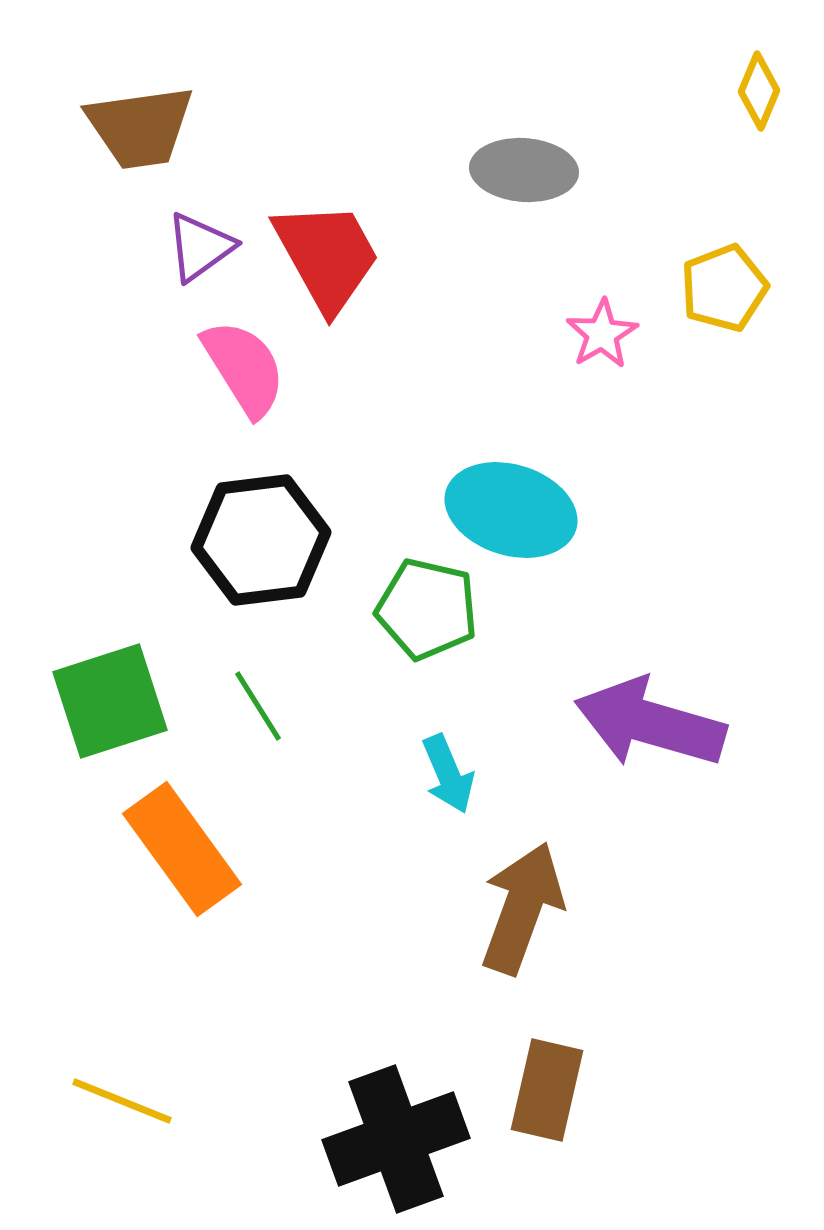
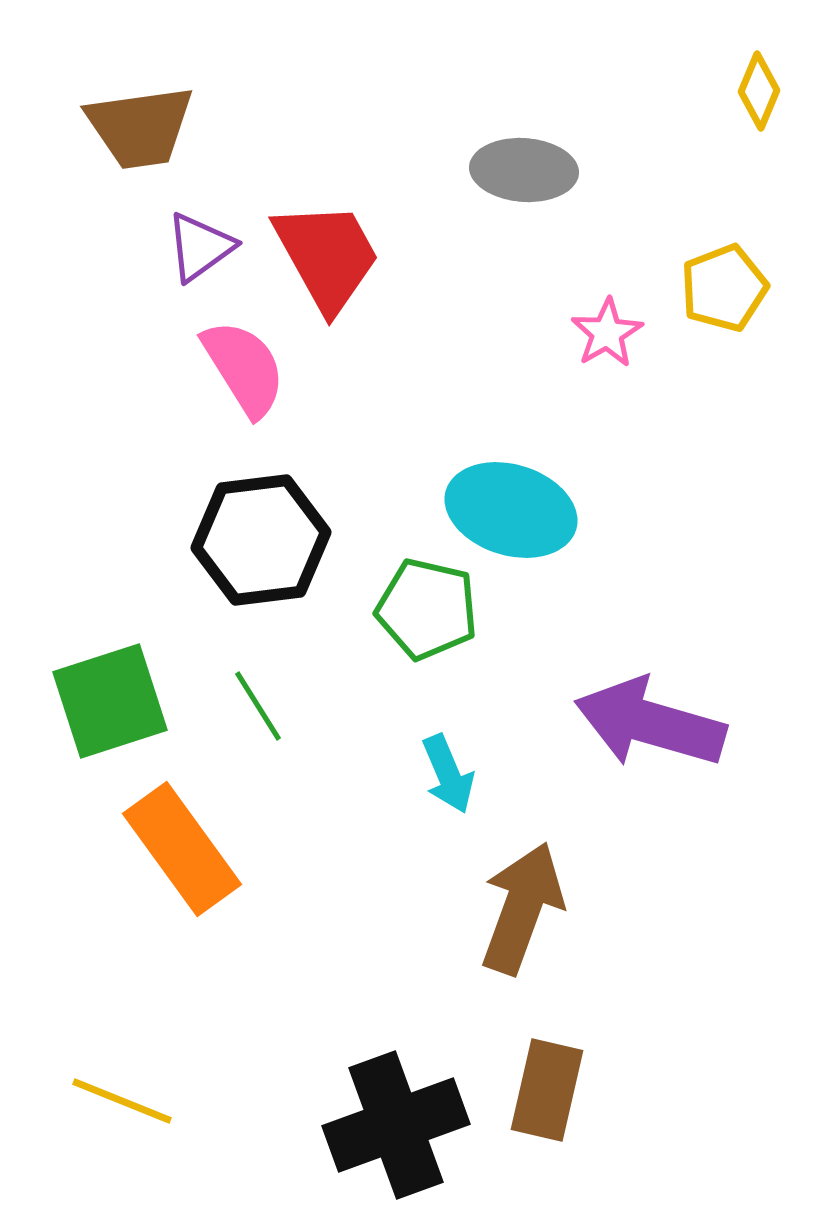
pink star: moved 5 px right, 1 px up
black cross: moved 14 px up
